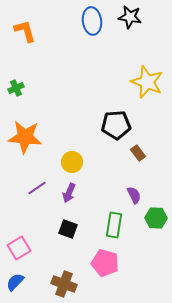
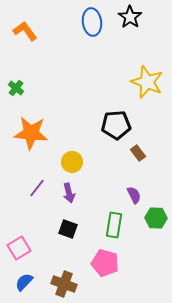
black star: rotated 25 degrees clockwise
blue ellipse: moved 1 px down
orange L-shape: rotated 20 degrees counterclockwise
green cross: rotated 28 degrees counterclockwise
orange star: moved 6 px right, 4 px up
purple line: rotated 18 degrees counterclockwise
purple arrow: rotated 36 degrees counterclockwise
blue semicircle: moved 9 px right
